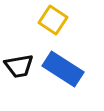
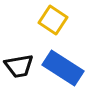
blue rectangle: moved 1 px up
